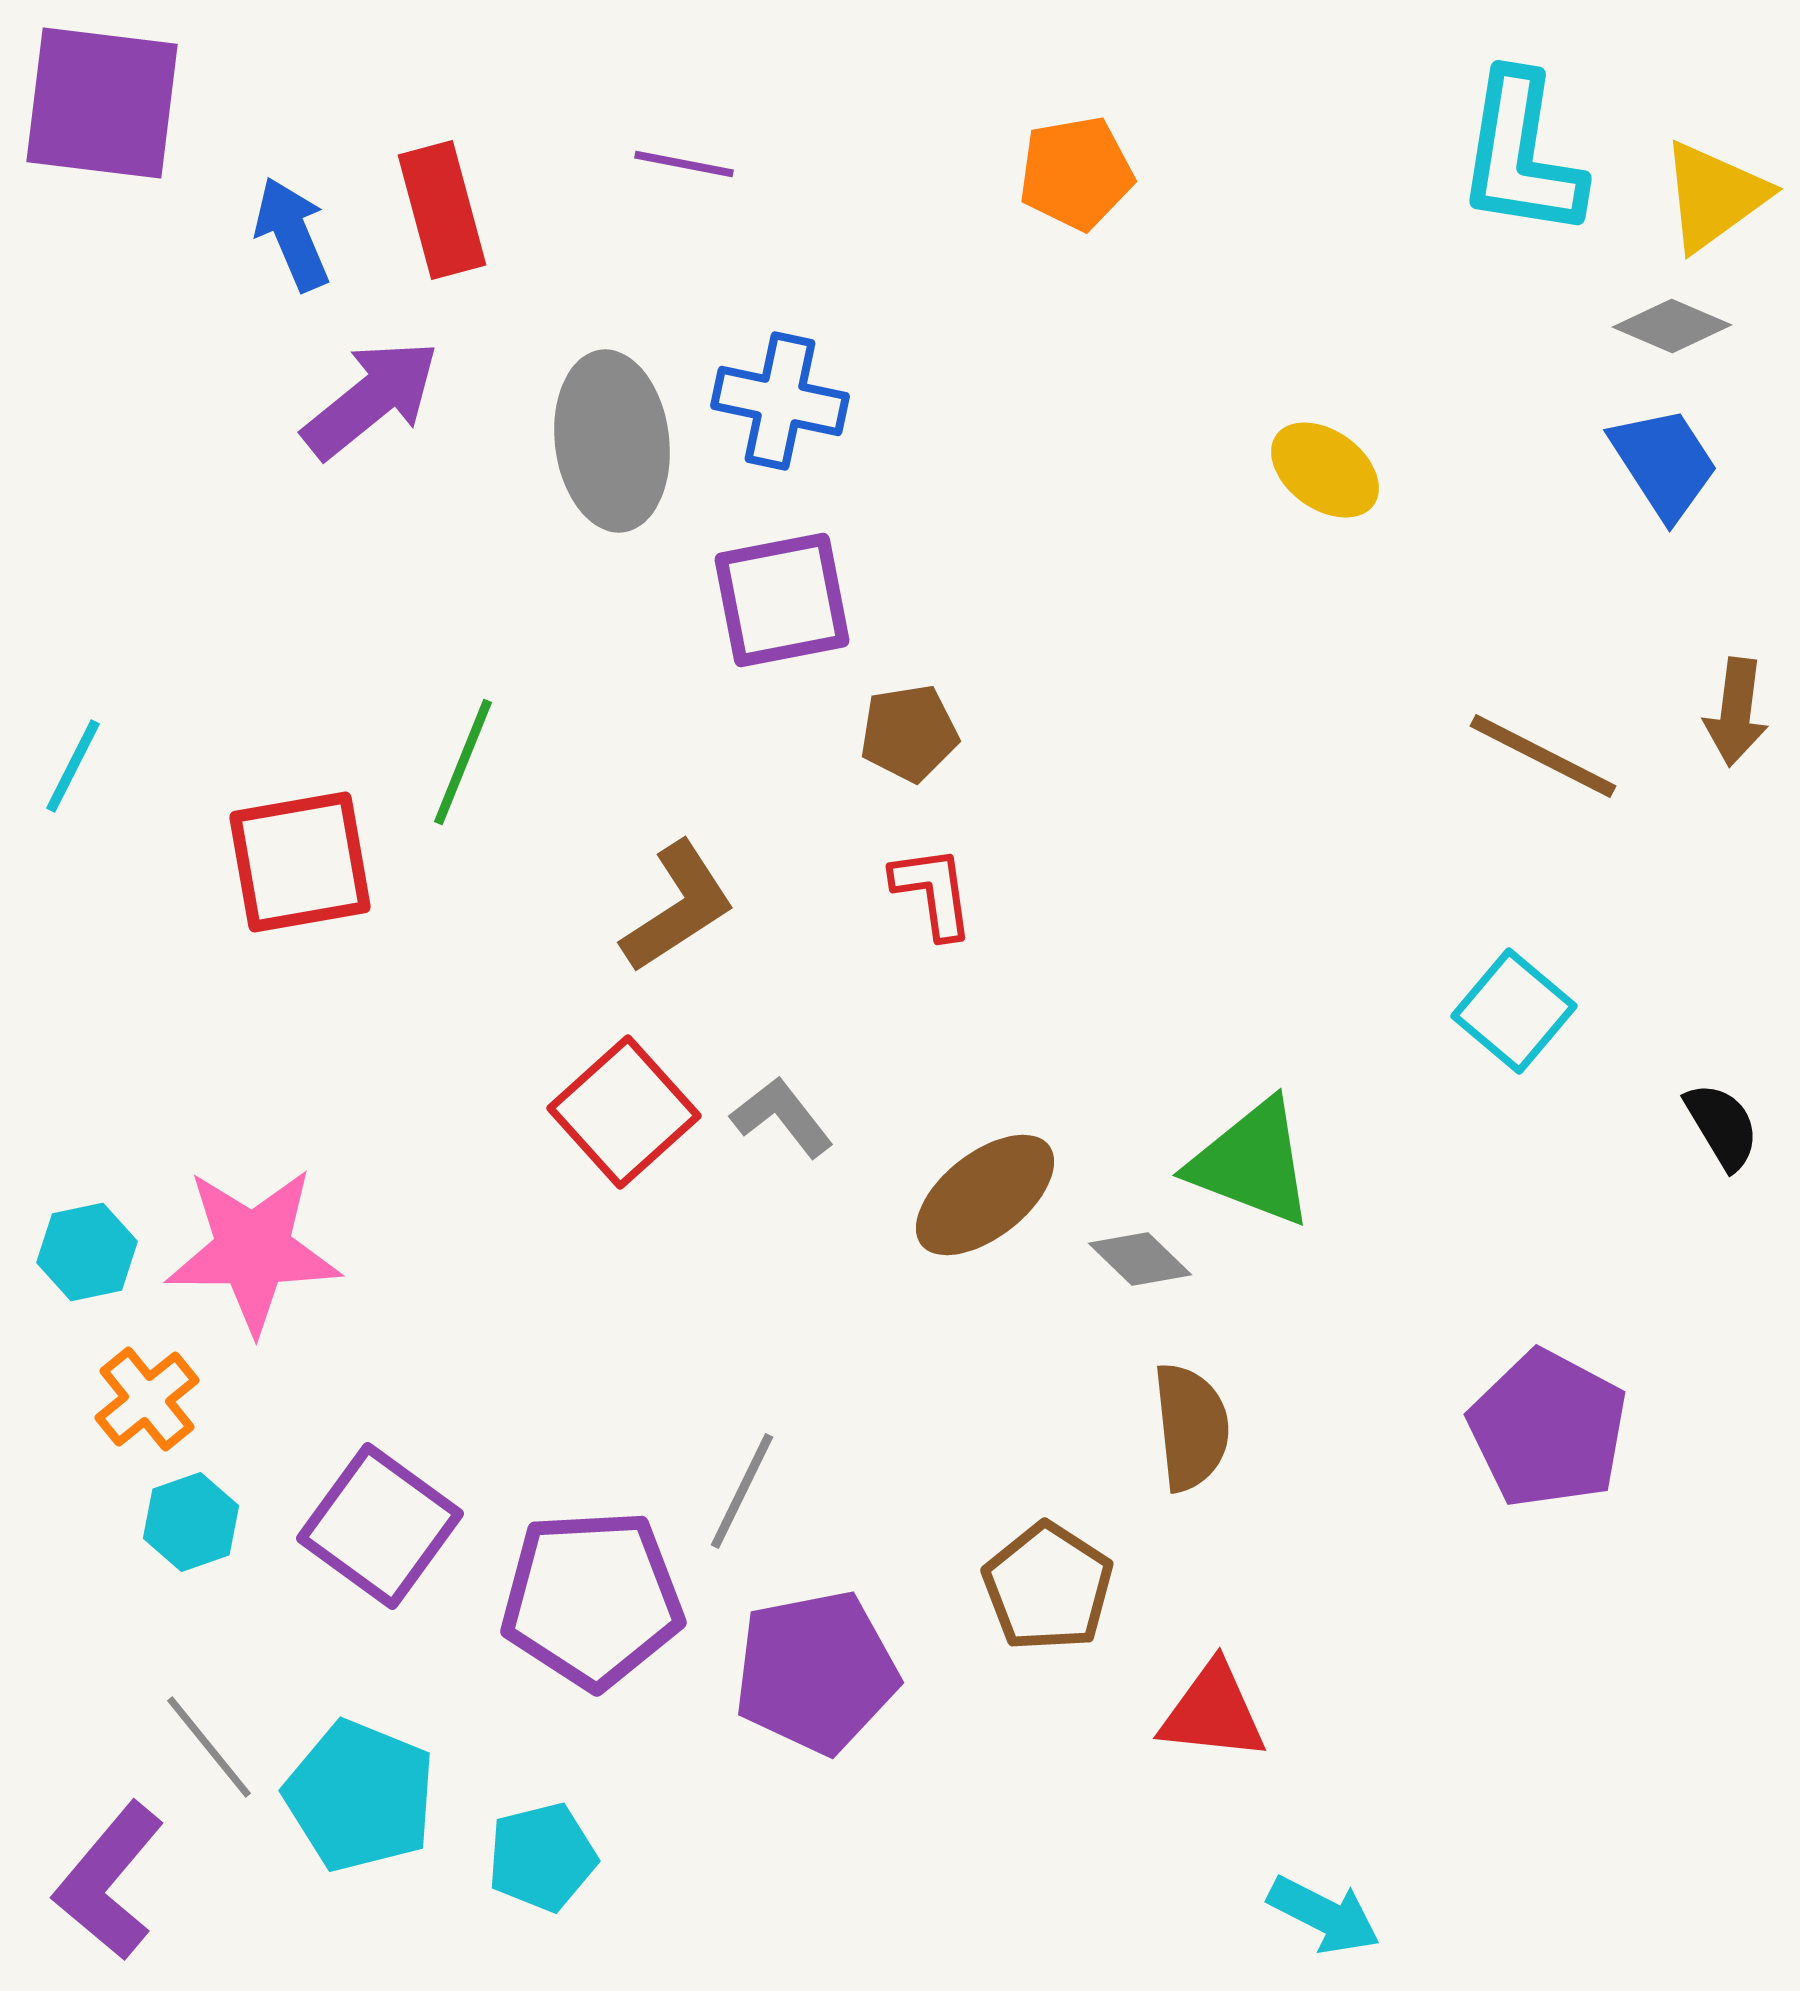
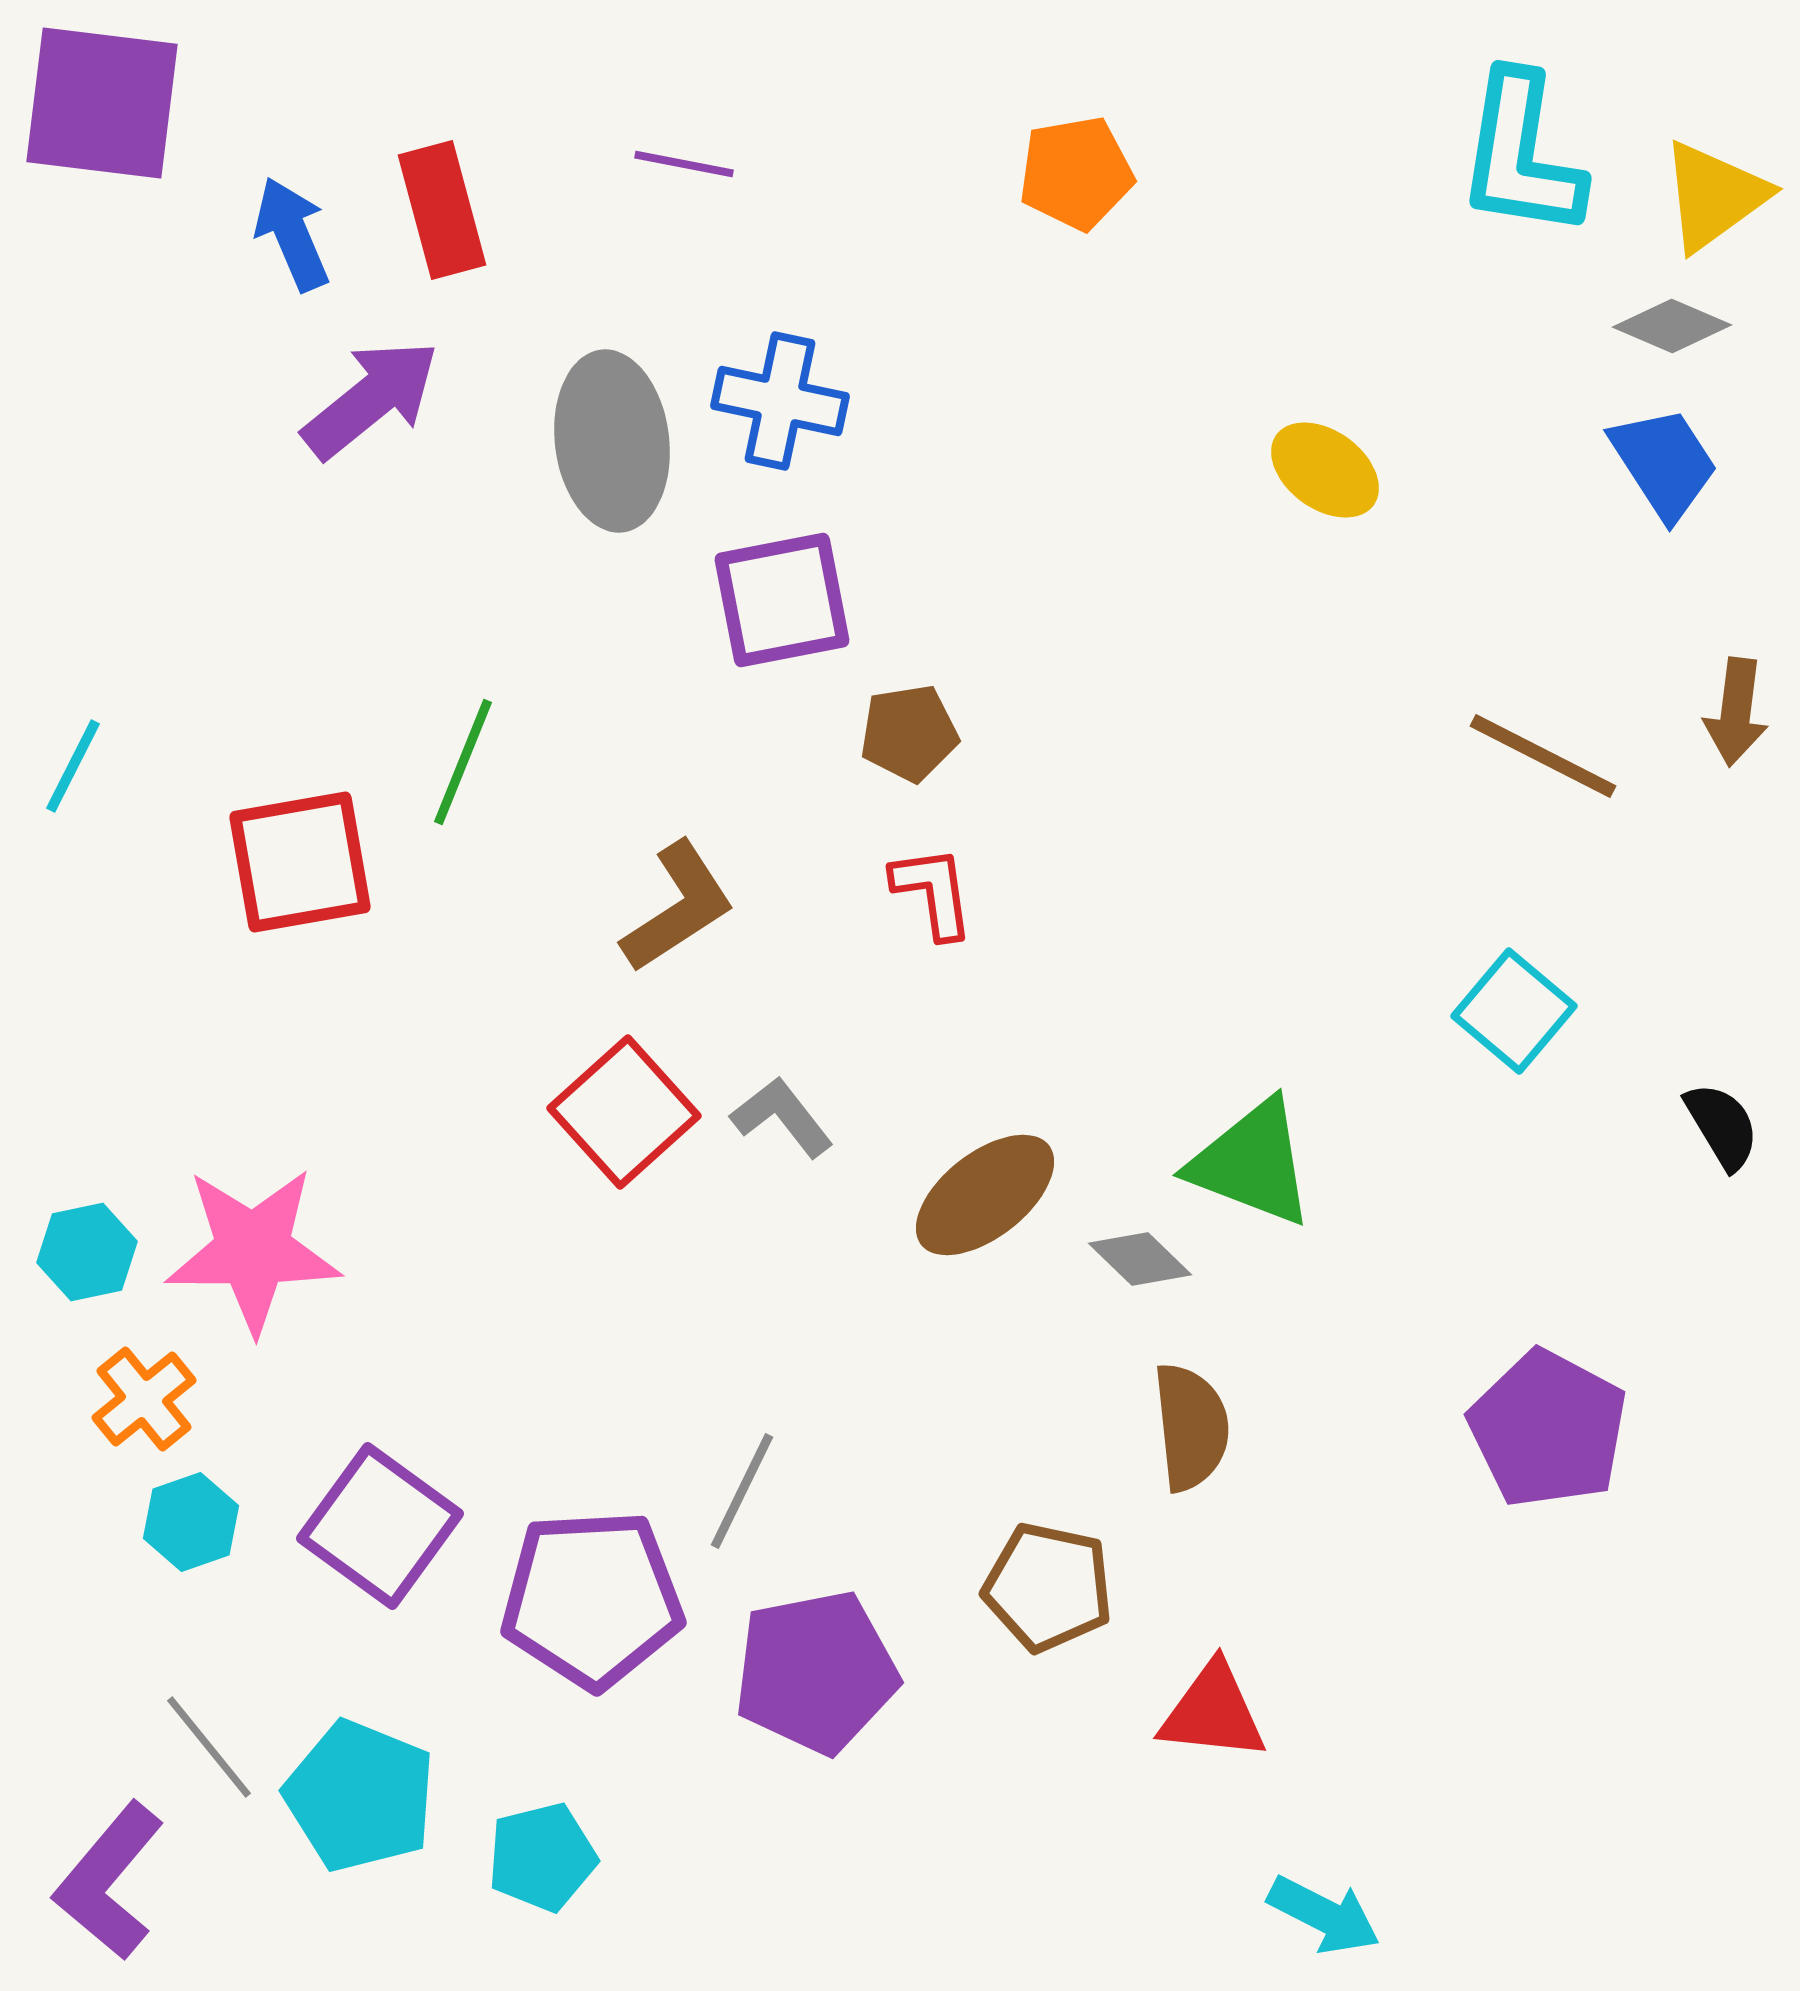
orange cross at (147, 1399): moved 3 px left
brown pentagon at (1048, 1587): rotated 21 degrees counterclockwise
